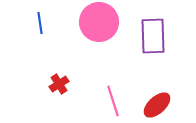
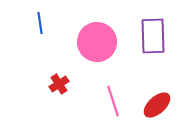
pink circle: moved 2 px left, 20 px down
